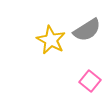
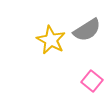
pink square: moved 2 px right
